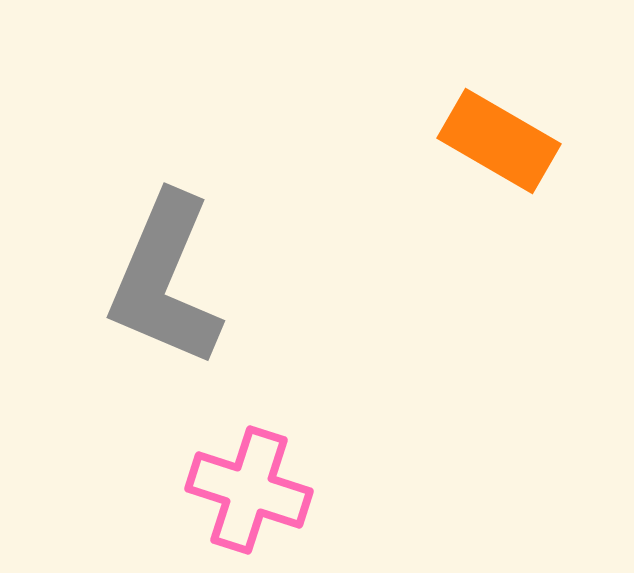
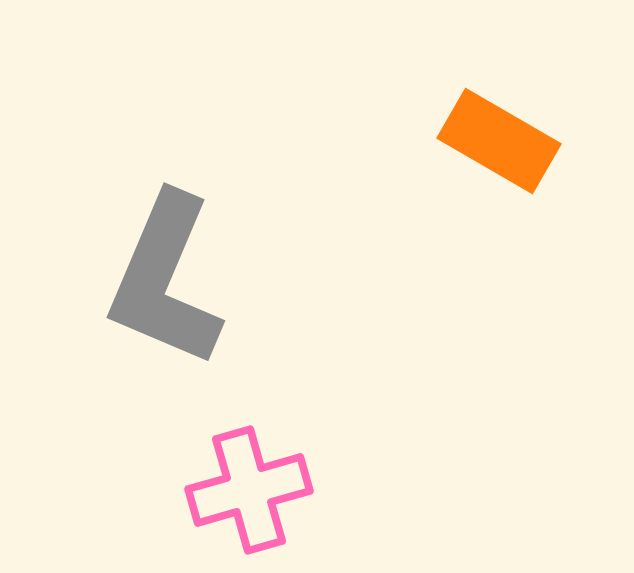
pink cross: rotated 34 degrees counterclockwise
